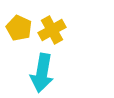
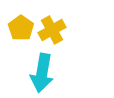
yellow pentagon: moved 2 px right; rotated 10 degrees clockwise
